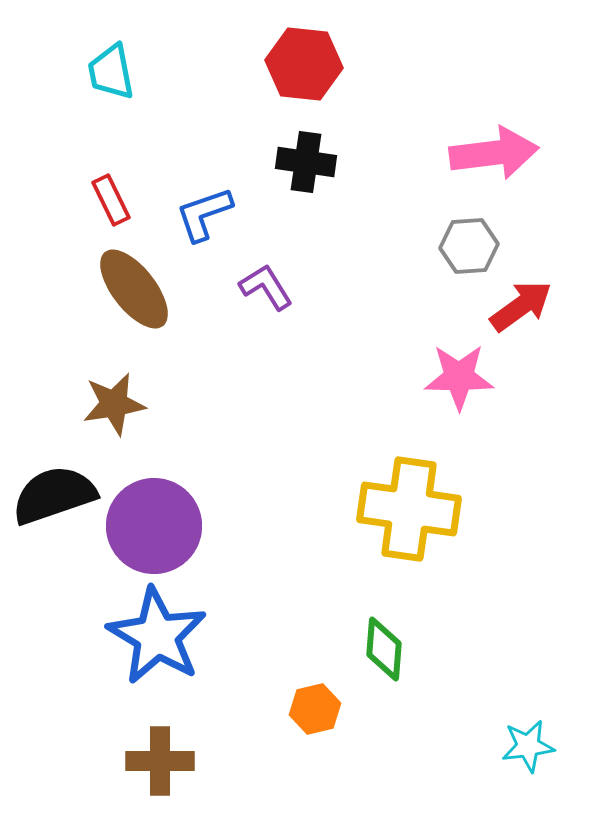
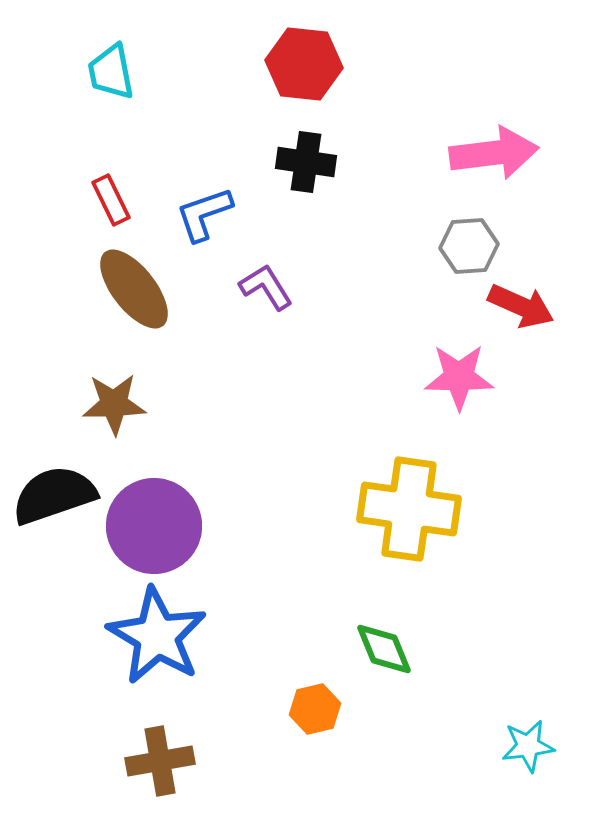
red arrow: rotated 60 degrees clockwise
brown star: rotated 8 degrees clockwise
green diamond: rotated 26 degrees counterclockwise
brown cross: rotated 10 degrees counterclockwise
